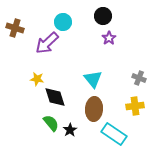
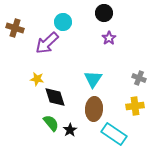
black circle: moved 1 px right, 3 px up
cyan triangle: rotated 12 degrees clockwise
